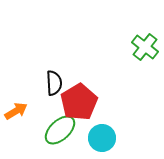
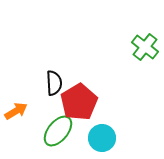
green ellipse: moved 2 px left, 1 px down; rotated 8 degrees counterclockwise
